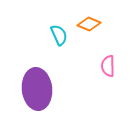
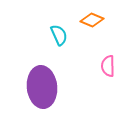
orange diamond: moved 3 px right, 4 px up
purple ellipse: moved 5 px right, 2 px up
